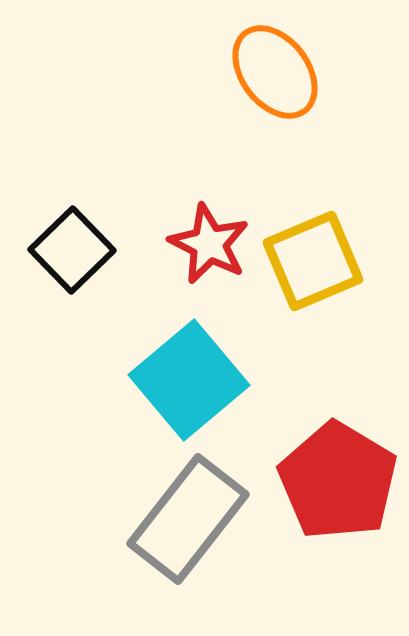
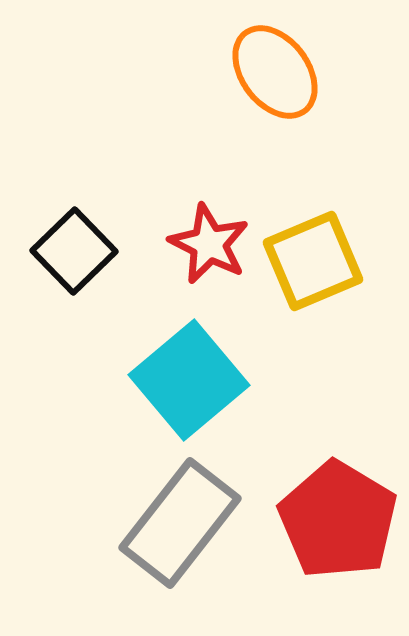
black square: moved 2 px right, 1 px down
red pentagon: moved 39 px down
gray rectangle: moved 8 px left, 4 px down
